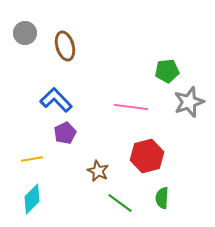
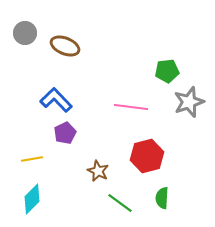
brown ellipse: rotated 52 degrees counterclockwise
